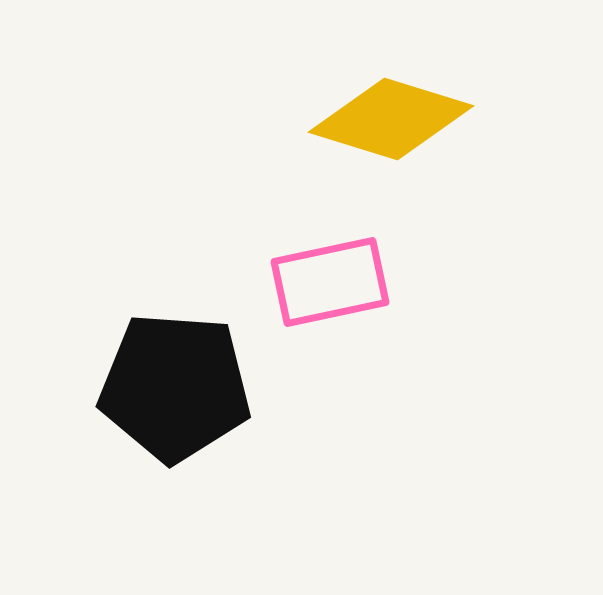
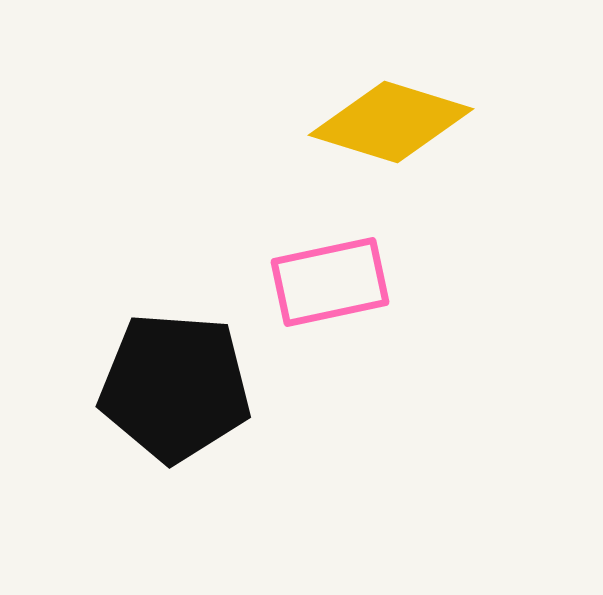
yellow diamond: moved 3 px down
